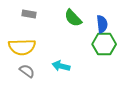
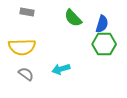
gray rectangle: moved 2 px left, 2 px up
blue semicircle: rotated 24 degrees clockwise
cyan arrow: moved 3 px down; rotated 30 degrees counterclockwise
gray semicircle: moved 1 px left, 3 px down
